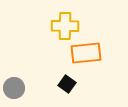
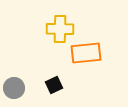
yellow cross: moved 5 px left, 3 px down
black square: moved 13 px left, 1 px down; rotated 30 degrees clockwise
